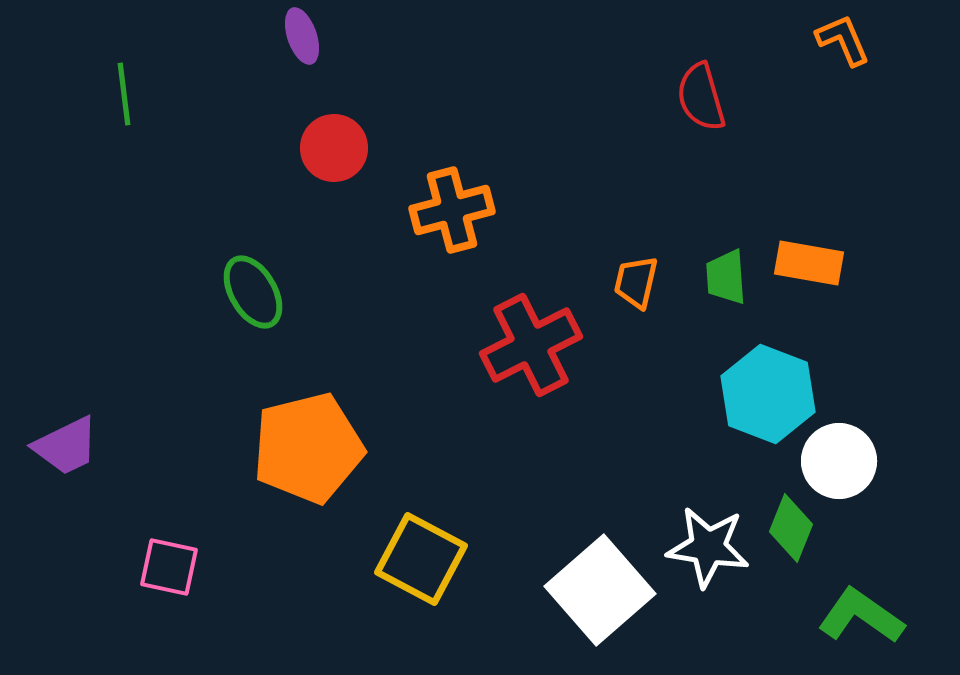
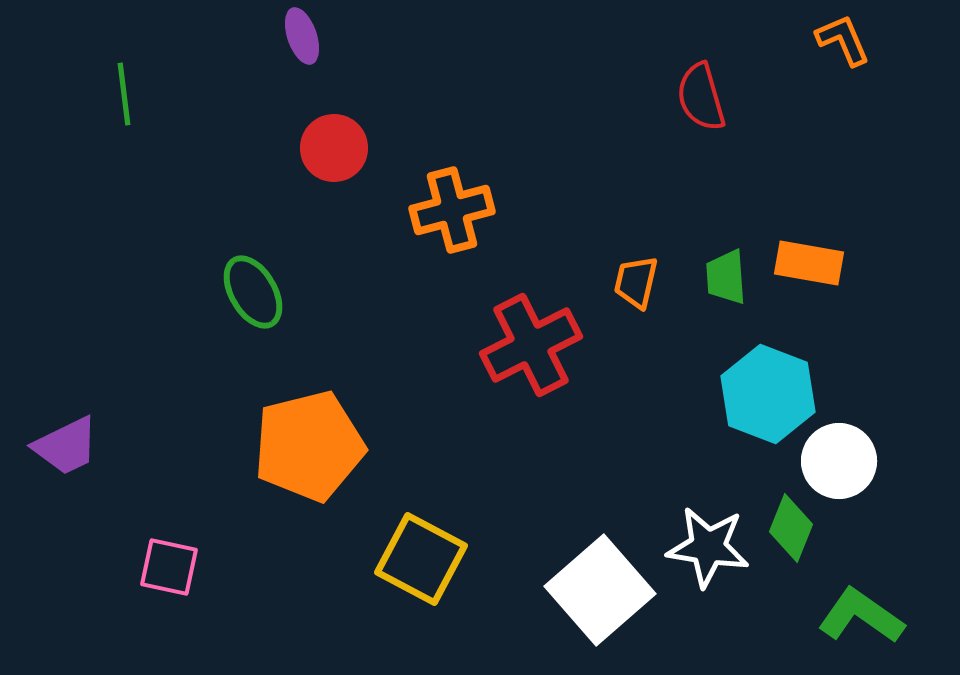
orange pentagon: moved 1 px right, 2 px up
